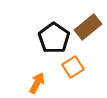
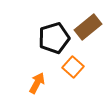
black pentagon: rotated 20 degrees clockwise
orange square: rotated 15 degrees counterclockwise
